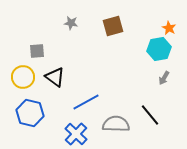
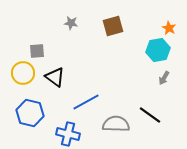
cyan hexagon: moved 1 px left, 1 px down
yellow circle: moved 4 px up
black line: rotated 15 degrees counterclockwise
blue cross: moved 8 px left; rotated 30 degrees counterclockwise
